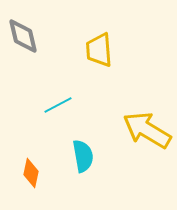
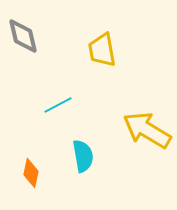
yellow trapezoid: moved 3 px right; rotated 6 degrees counterclockwise
